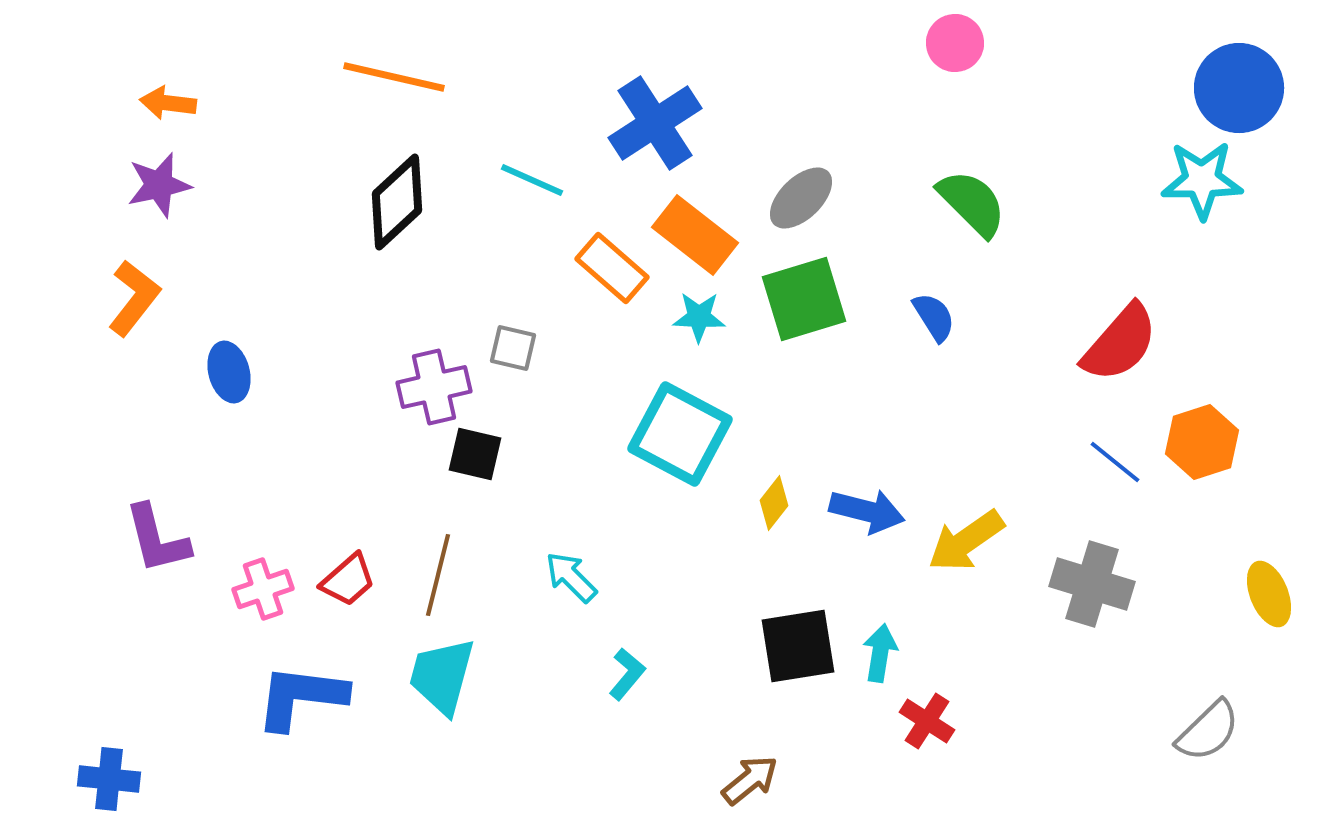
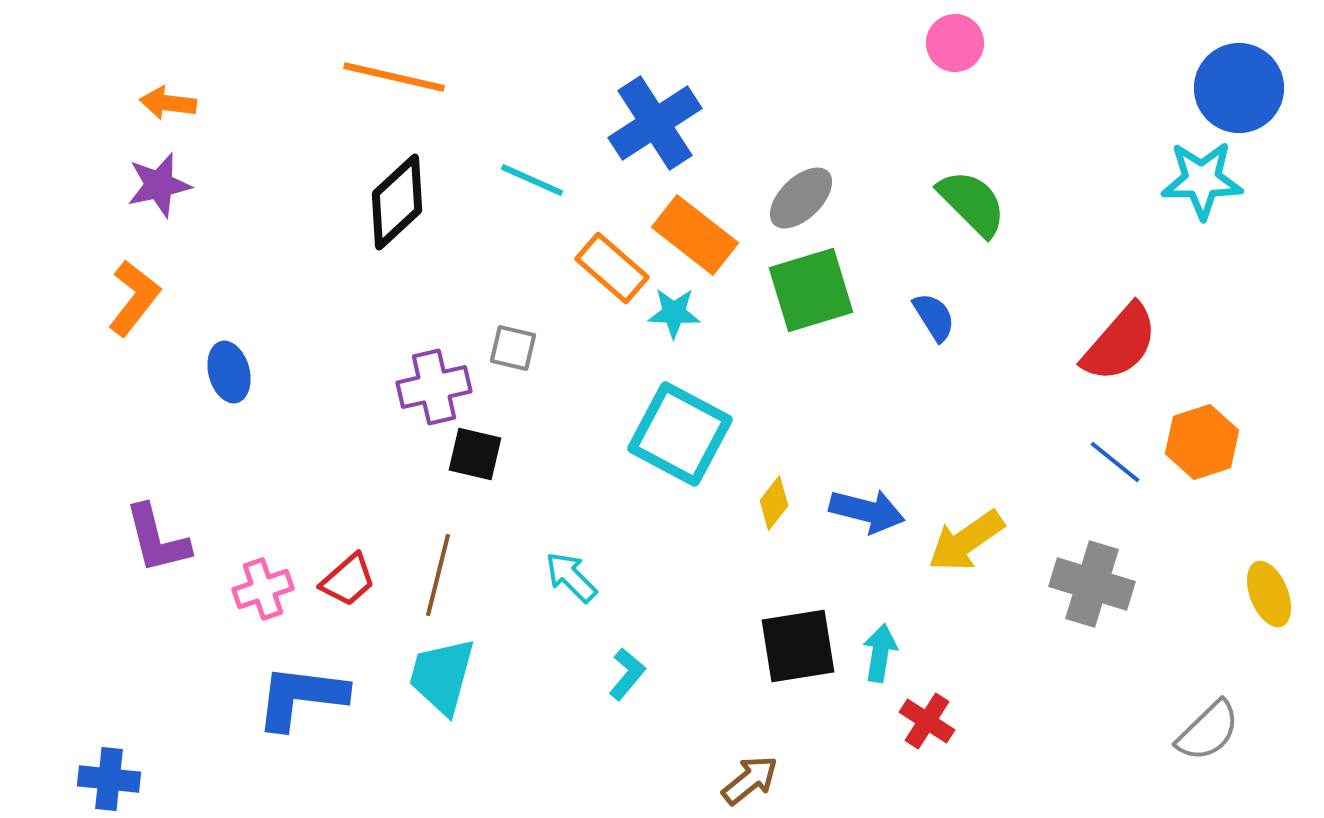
green square at (804, 299): moved 7 px right, 9 px up
cyan star at (699, 317): moved 25 px left, 4 px up
